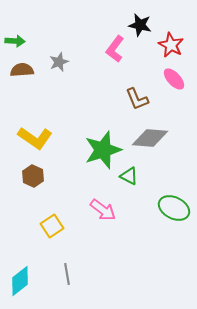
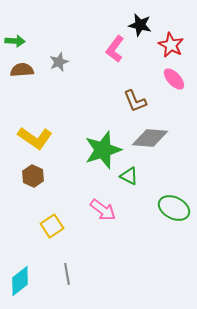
brown L-shape: moved 2 px left, 2 px down
